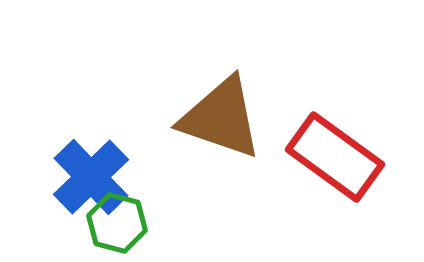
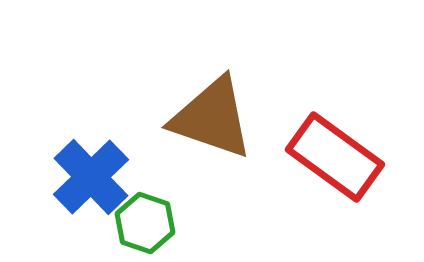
brown triangle: moved 9 px left
green hexagon: moved 28 px right; rotated 4 degrees clockwise
